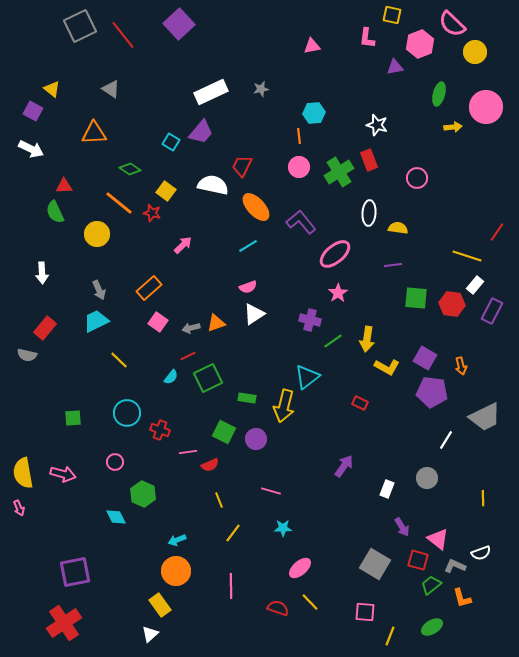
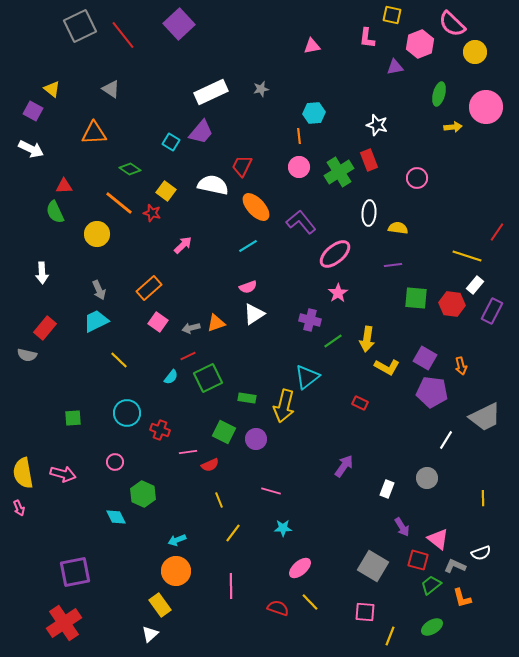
gray square at (375, 564): moved 2 px left, 2 px down
